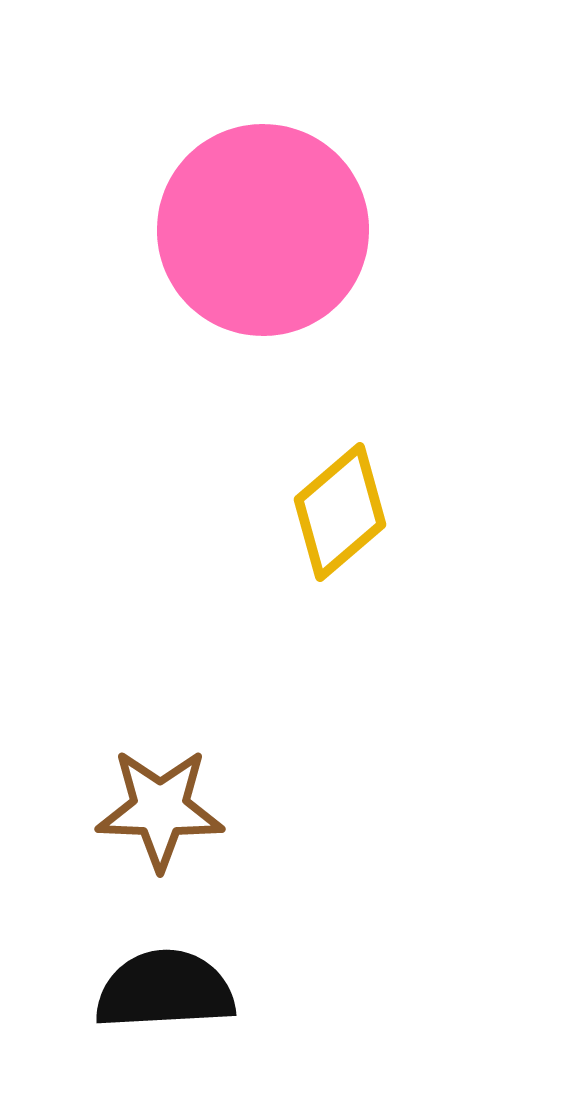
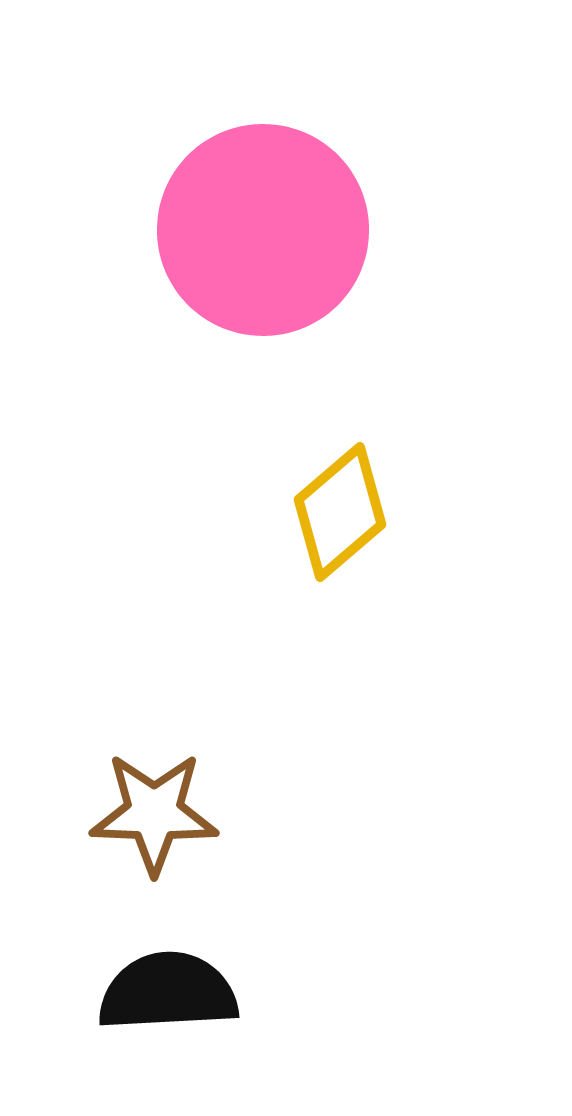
brown star: moved 6 px left, 4 px down
black semicircle: moved 3 px right, 2 px down
